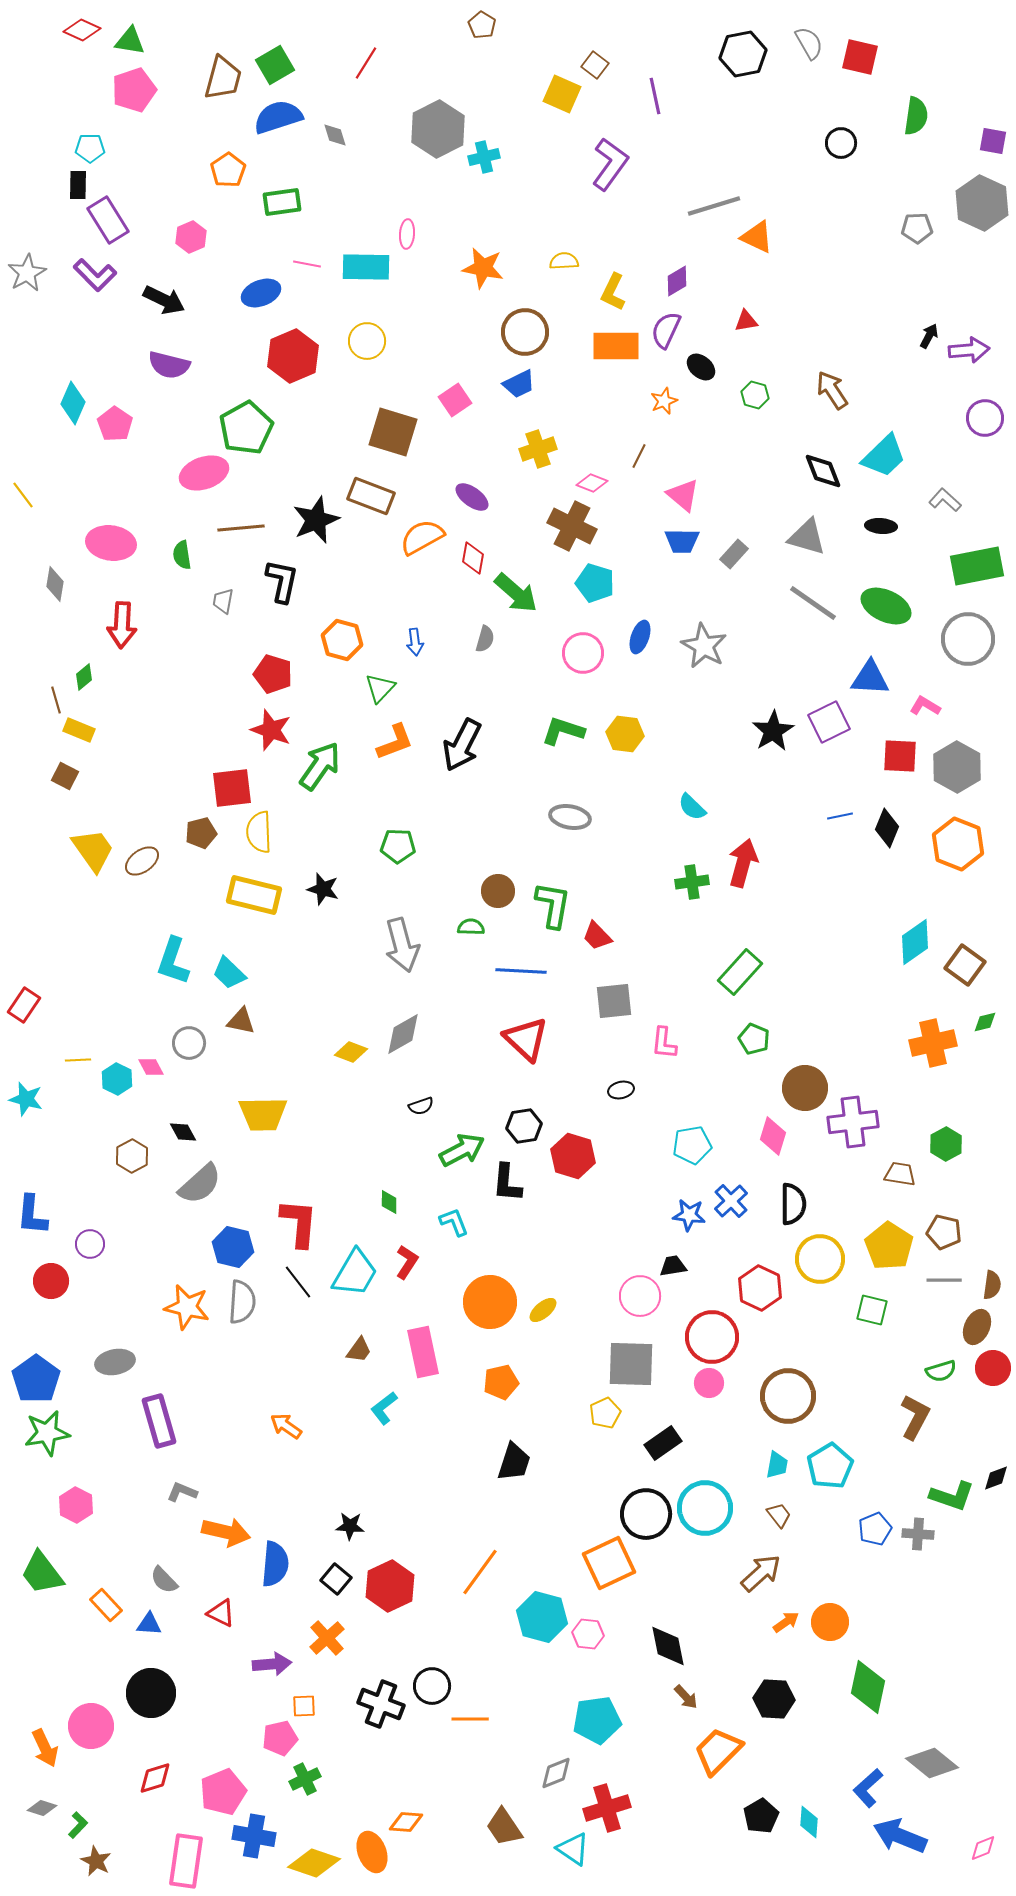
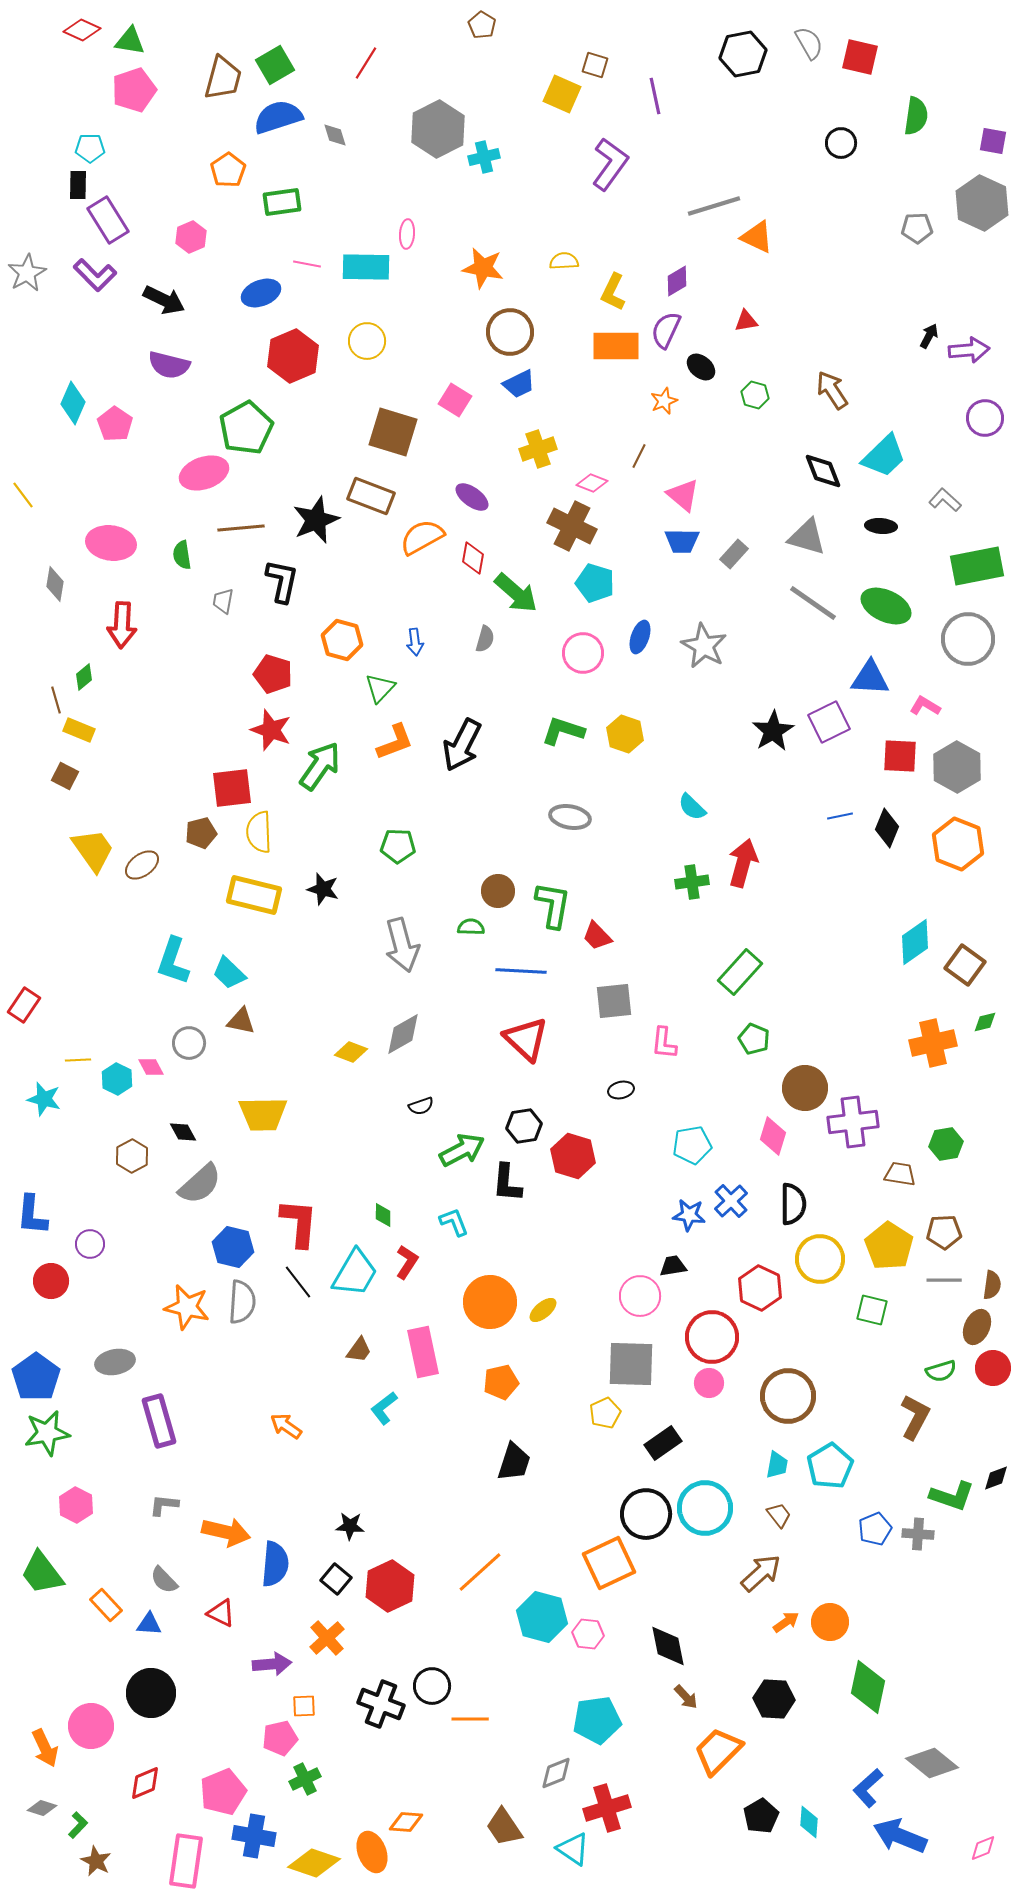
brown square at (595, 65): rotated 20 degrees counterclockwise
brown circle at (525, 332): moved 15 px left
pink square at (455, 400): rotated 24 degrees counterclockwise
yellow hexagon at (625, 734): rotated 12 degrees clockwise
brown ellipse at (142, 861): moved 4 px down
cyan star at (26, 1099): moved 18 px right
green hexagon at (946, 1144): rotated 20 degrees clockwise
green diamond at (389, 1202): moved 6 px left, 13 px down
brown pentagon at (944, 1232): rotated 16 degrees counterclockwise
blue pentagon at (36, 1379): moved 2 px up
gray L-shape at (182, 1492): moved 18 px left, 13 px down; rotated 16 degrees counterclockwise
orange line at (480, 1572): rotated 12 degrees clockwise
red diamond at (155, 1778): moved 10 px left, 5 px down; rotated 6 degrees counterclockwise
